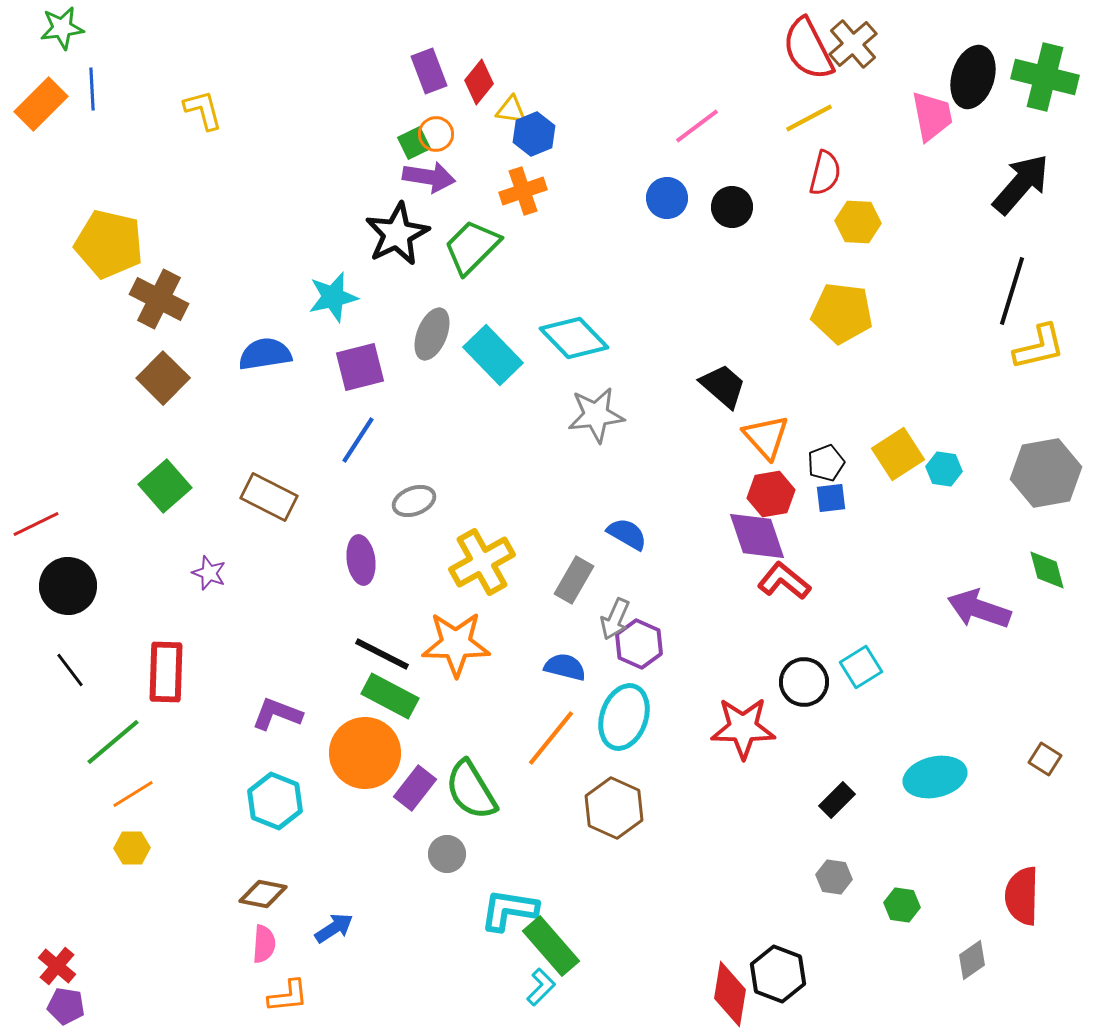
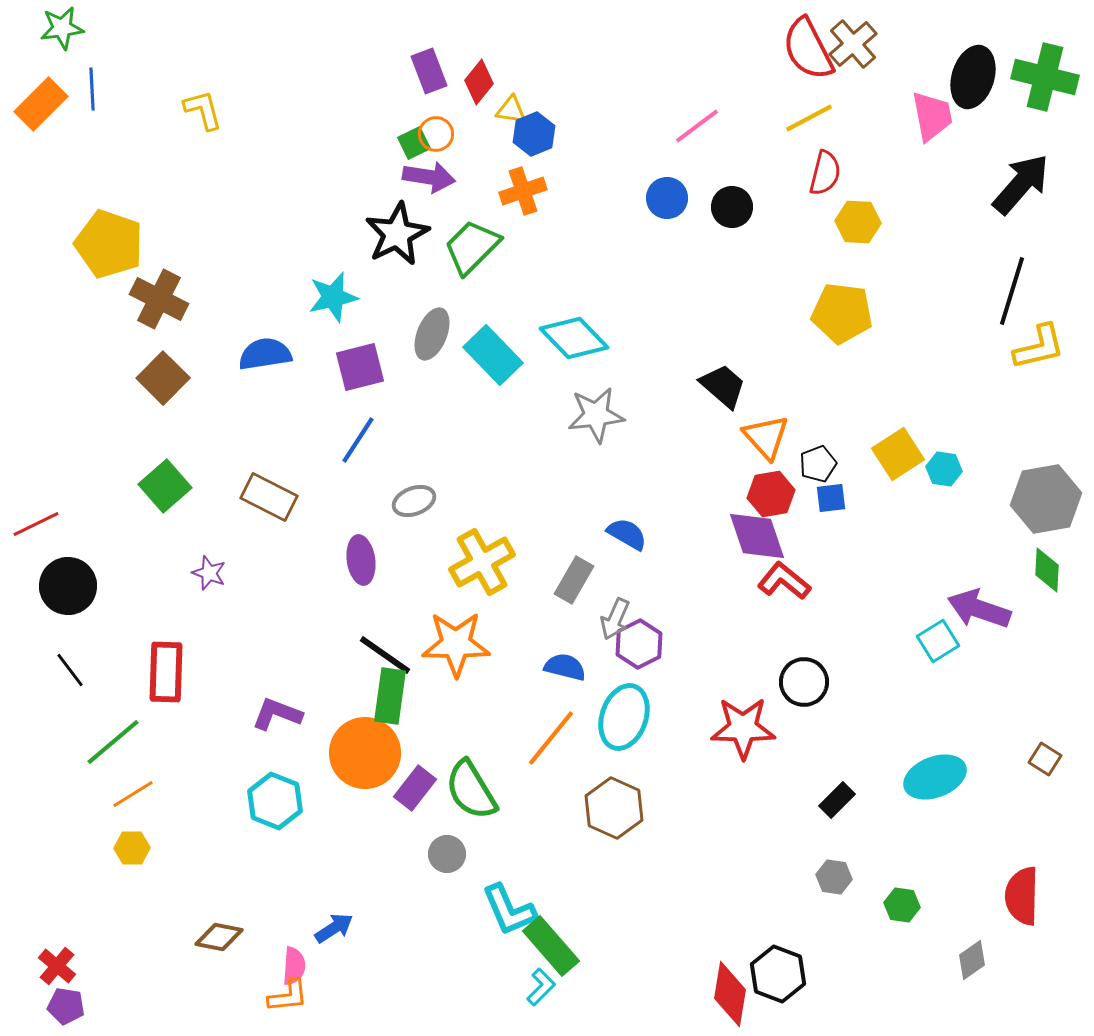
yellow pentagon at (109, 244): rotated 6 degrees clockwise
black pentagon at (826, 463): moved 8 px left, 1 px down
gray hexagon at (1046, 473): moved 26 px down
green diamond at (1047, 570): rotated 18 degrees clockwise
purple hexagon at (639, 644): rotated 9 degrees clockwise
black line at (382, 654): moved 3 px right, 1 px down; rotated 8 degrees clockwise
cyan square at (861, 667): moved 77 px right, 26 px up
green rectangle at (390, 696): rotated 70 degrees clockwise
cyan ellipse at (935, 777): rotated 8 degrees counterclockwise
brown diamond at (263, 894): moved 44 px left, 43 px down
cyan L-shape at (509, 910): rotated 122 degrees counterclockwise
pink semicircle at (264, 944): moved 30 px right, 22 px down
